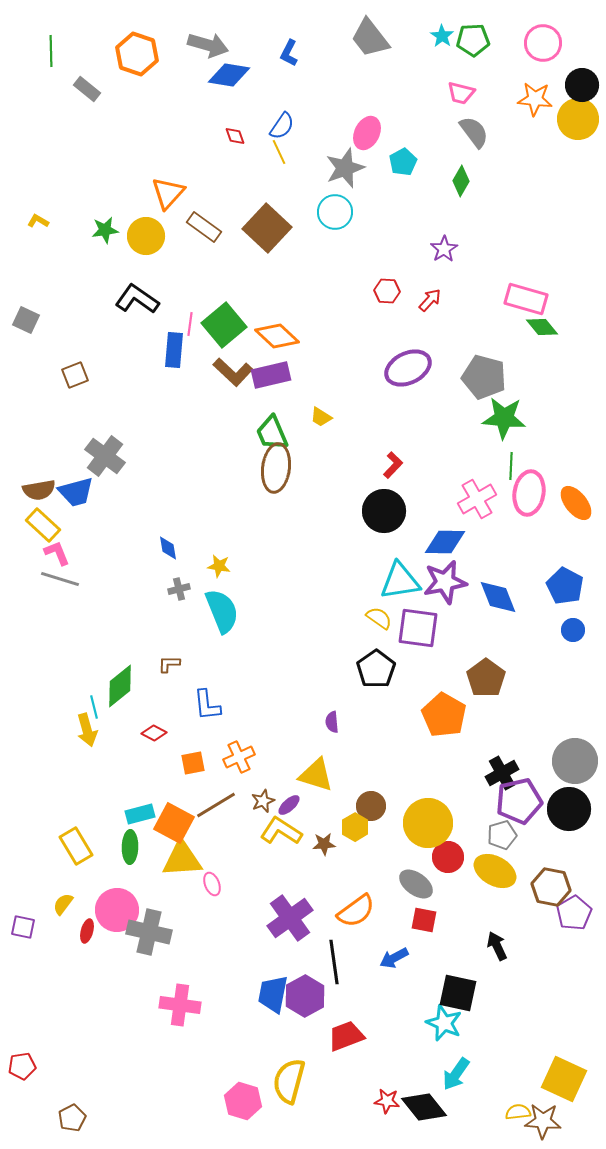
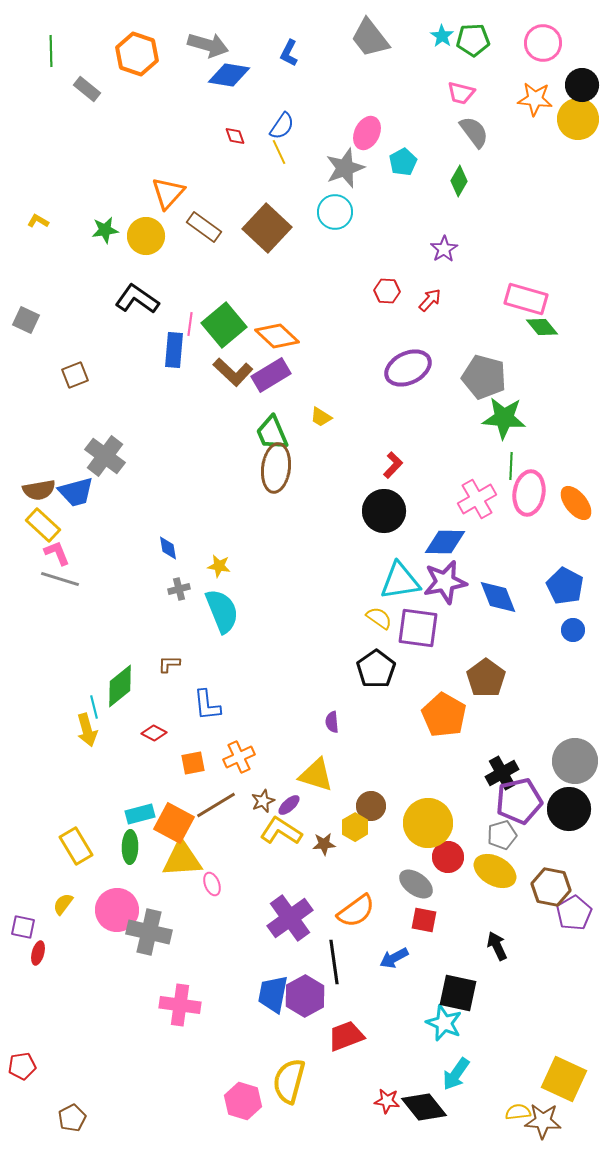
green diamond at (461, 181): moved 2 px left
purple rectangle at (271, 375): rotated 18 degrees counterclockwise
red ellipse at (87, 931): moved 49 px left, 22 px down
